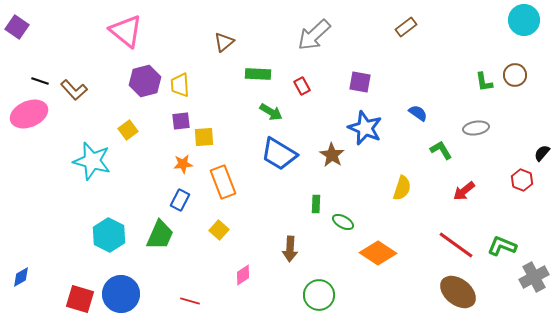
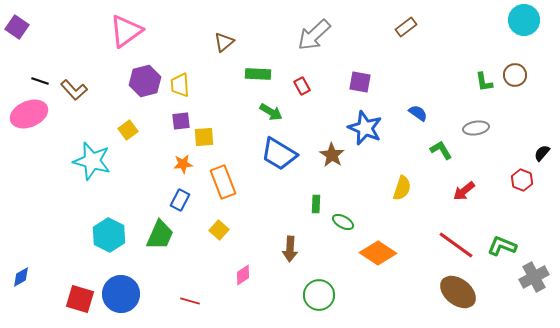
pink triangle at (126, 31): rotated 45 degrees clockwise
